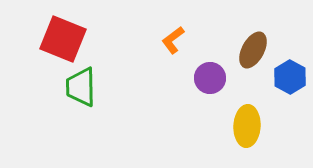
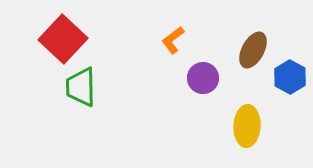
red square: rotated 21 degrees clockwise
purple circle: moved 7 px left
